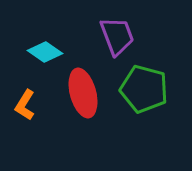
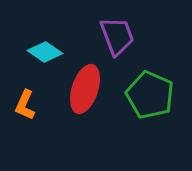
green pentagon: moved 6 px right, 6 px down; rotated 9 degrees clockwise
red ellipse: moved 2 px right, 4 px up; rotated 33 degrees clockwise
orange L-shape: rotated 8 degrees counterclockwise
